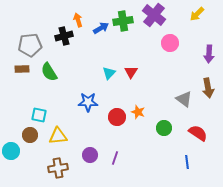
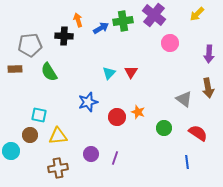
black cross: rotated 18 degrees clockwise
brown rectangle: moved 7 px left
blue star: rotated 18 degrees counterclockwise
purple circle: moved 1 px right, 1 px up
